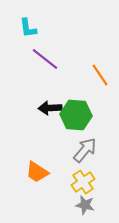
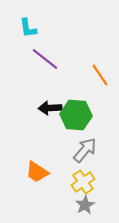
gray star: rotated 30 degrees clockwise
